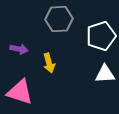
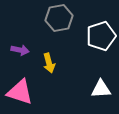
gray hexagon: moved 1 px up; rotated 8 degrees counterclockwise
purple arrow: moved 1 px right, 1 px down
white triangle: moved 4 px left, 15 px down
